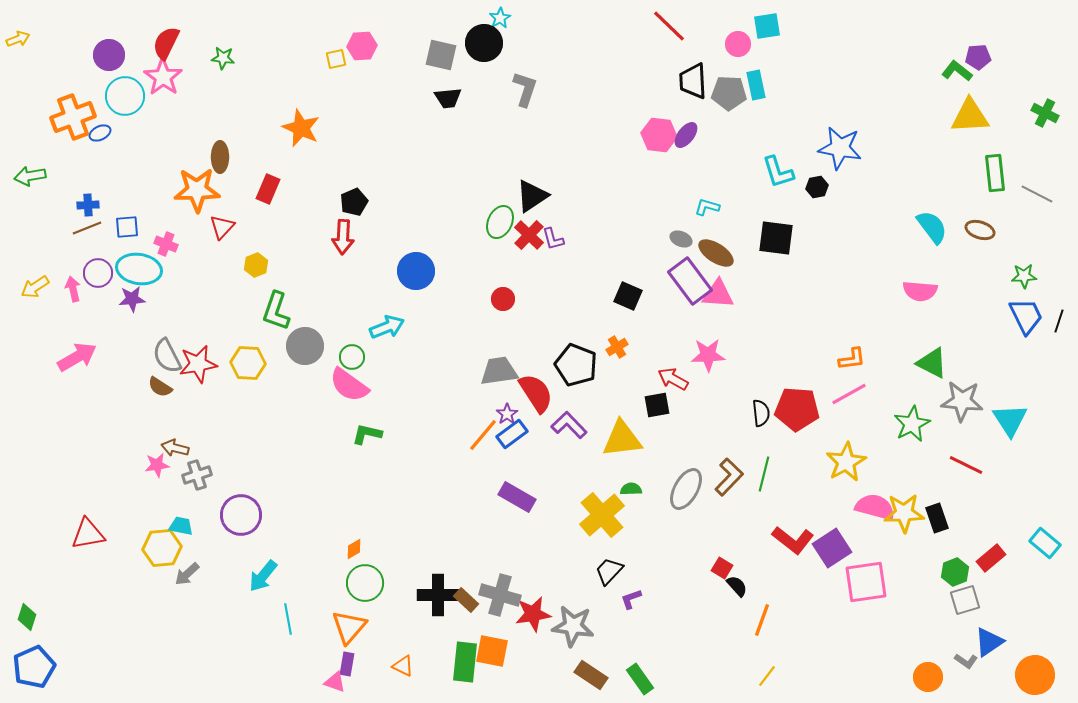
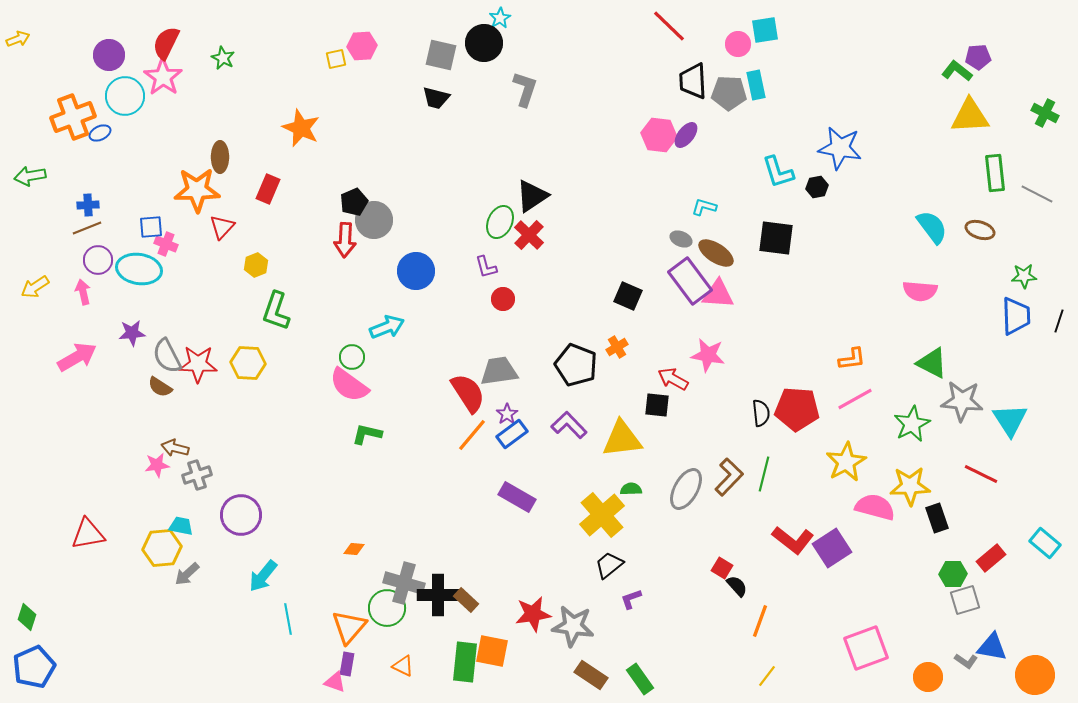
cyan square at (767, 26): moved 2 px left, 4 px down
green star at (223, 58): rotated 20 degrees clockwise
black trapezoid at (448, 98): moved 12 px left; rotated 20 degrees clockwise
cyan L-shape at (707, 207): moved 3 px left
blue square at (127, 227): moved 24 px right
red arrow at (343, 237): moved 2 px right, 3 px down
purple L-shape at (553, 239): moved 67 px left, 28 px down
purple circle at (98, 273): moved 13 px up
pink arrow at (73, 289): moved 10 px right, 3 px down
purple star at (132, 299): moved 34 px down
blue trapezoid at (1026, 316): moved 10 px left; rotated 24 degrees clockwise
gray circle at (305, 346): moved 69 px right, 126 px up
pink star at (708, 355): rotated 12 degrees clockwise
red star at (198, 364): rotated 12 degrees clockwise
red semicircle at (536, 393): moved 68 px left
pink line at (849, 394): moved 6 px right, 5 px down
black square at (657, 405): rotated 16 degrees clockwise
orange line at (483, 435): moved 11 px left
red line at (966, 465): moved 15 px right, 9 px down
yellow star at (904, 513): moved 6 px right, 27 px up
orange diamond at (354, 549): rotated 35 degrees clockwise
black trapezoid at (609, 571): moved 6 px up; rotated 8 degrees clockwise
green hexagon at (955, 572): moved 2 px left, 2 px down; rotated 20 degrees clockwise
pink square at (866, 582): moved 66 px down; rotated 12 degrees counterclockwise
green circle at (365, 583): moved 22 px right, 25 px down
gray cross at (500, 595): moved 96 px left, 12 px up
orange line at (762, 620): moved 2 px left, 1 px down
blue triangle at (989, 642): moved 3 px right, 5 px down; rotated 44 degrees clockwise
